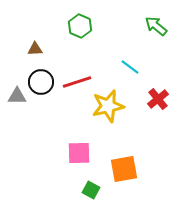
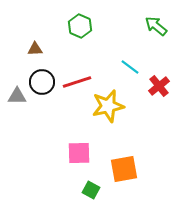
black circle: moved 1 px right
red cross: moved 1 px right, 13 px up
